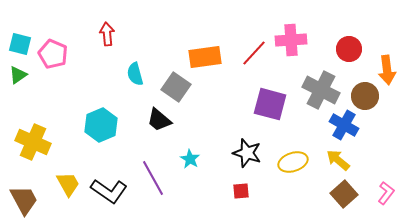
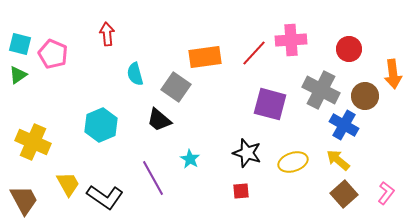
orange arrow: moved 6 px right, 4 px down
black L-shape: moved 4 px left, 6 px down
